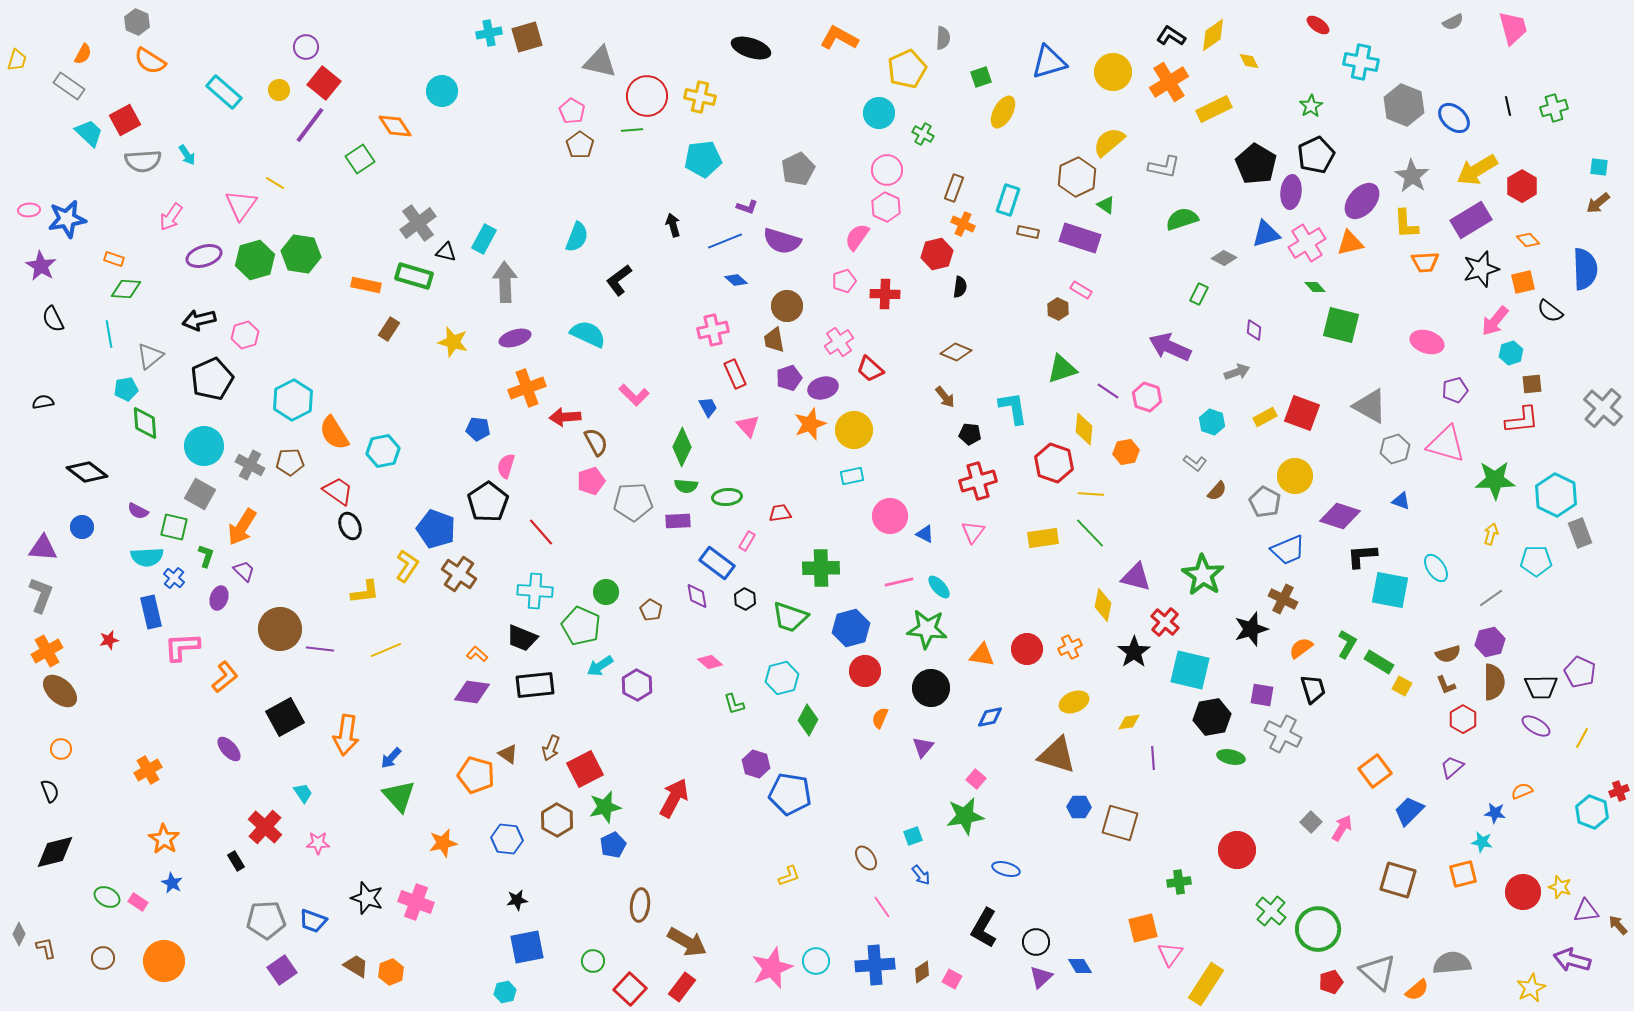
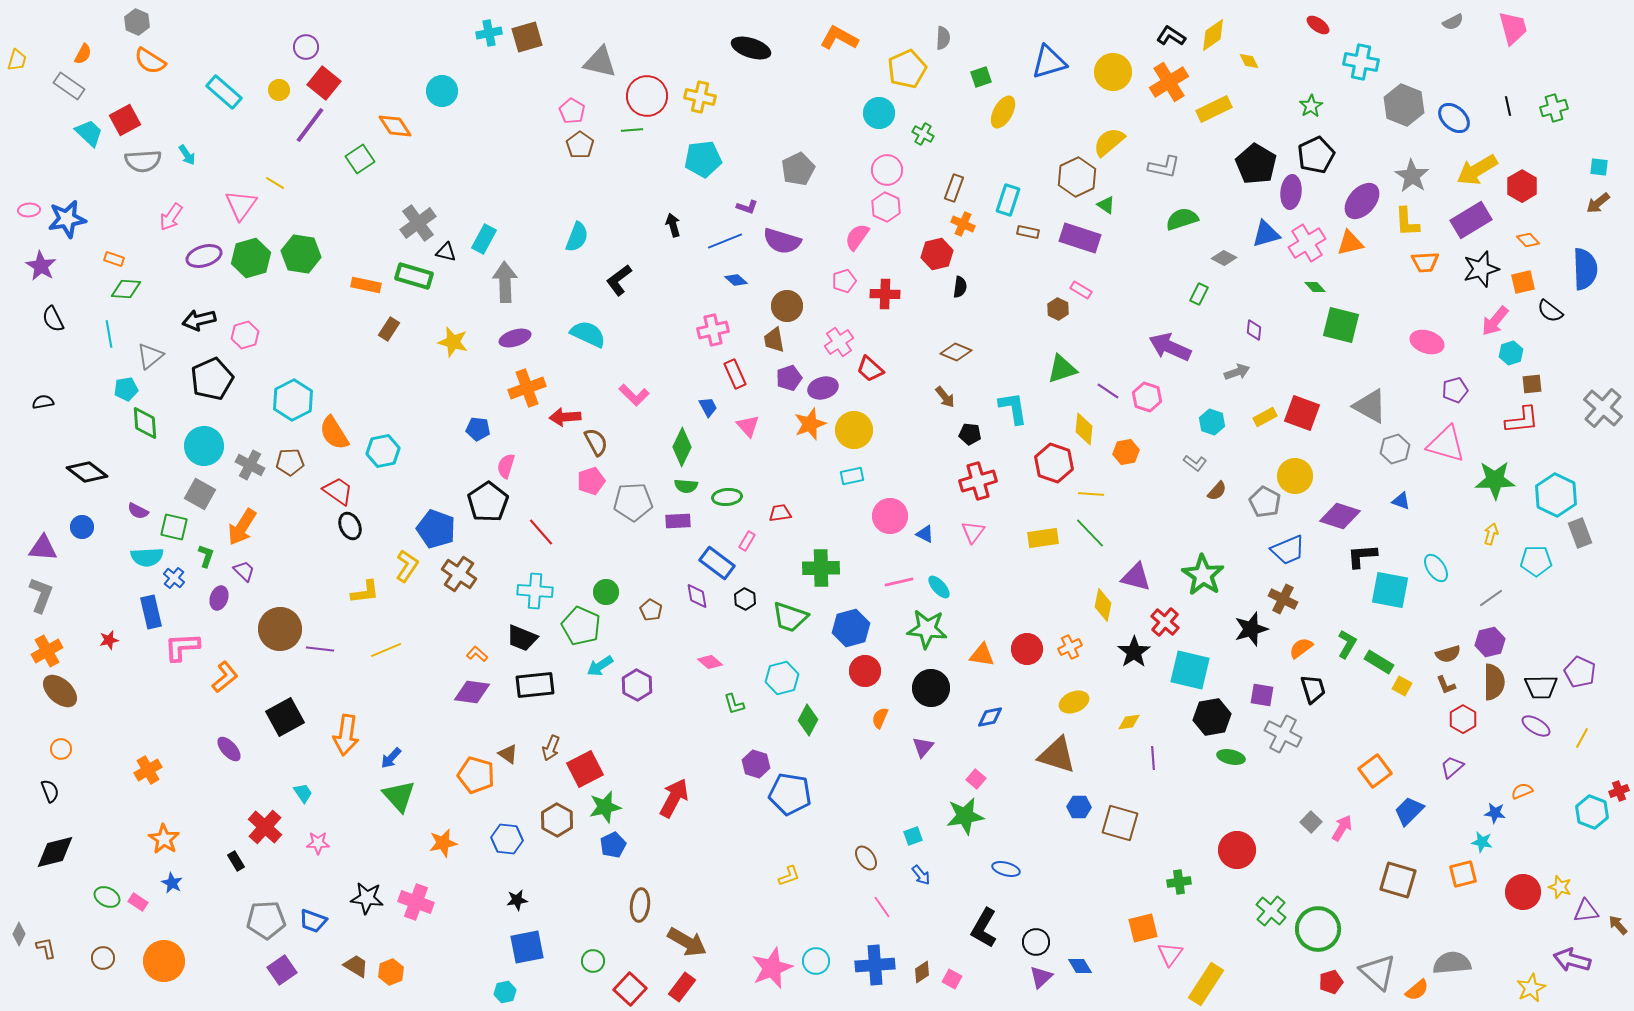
yellow L-shape at (1406, 224): moved 1 px right, 2 px up
green hexagon at (255, 260): moved 4 px left, 2 px up
black star at (367, 898): rotated 12 degrees counterclockwise
